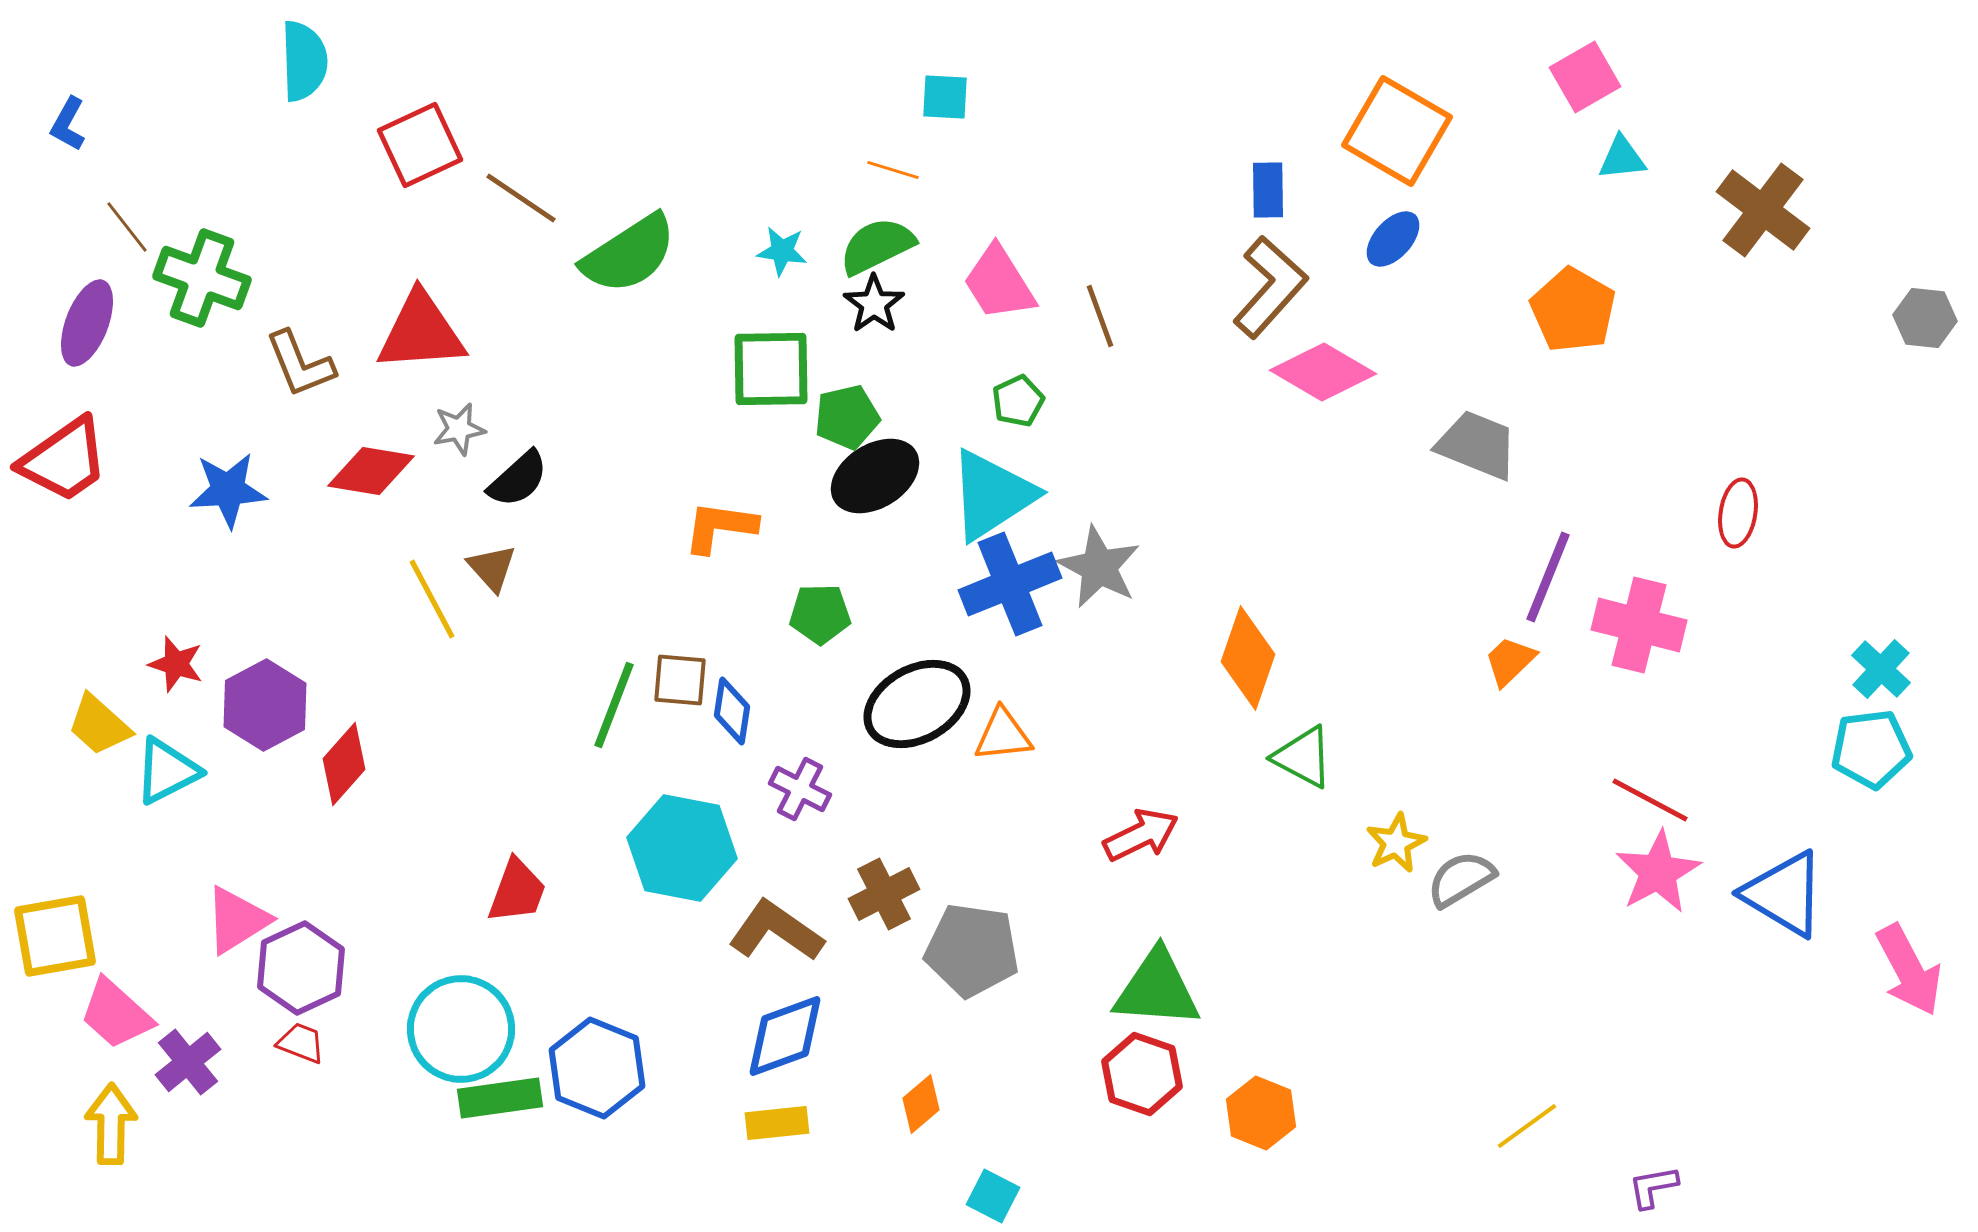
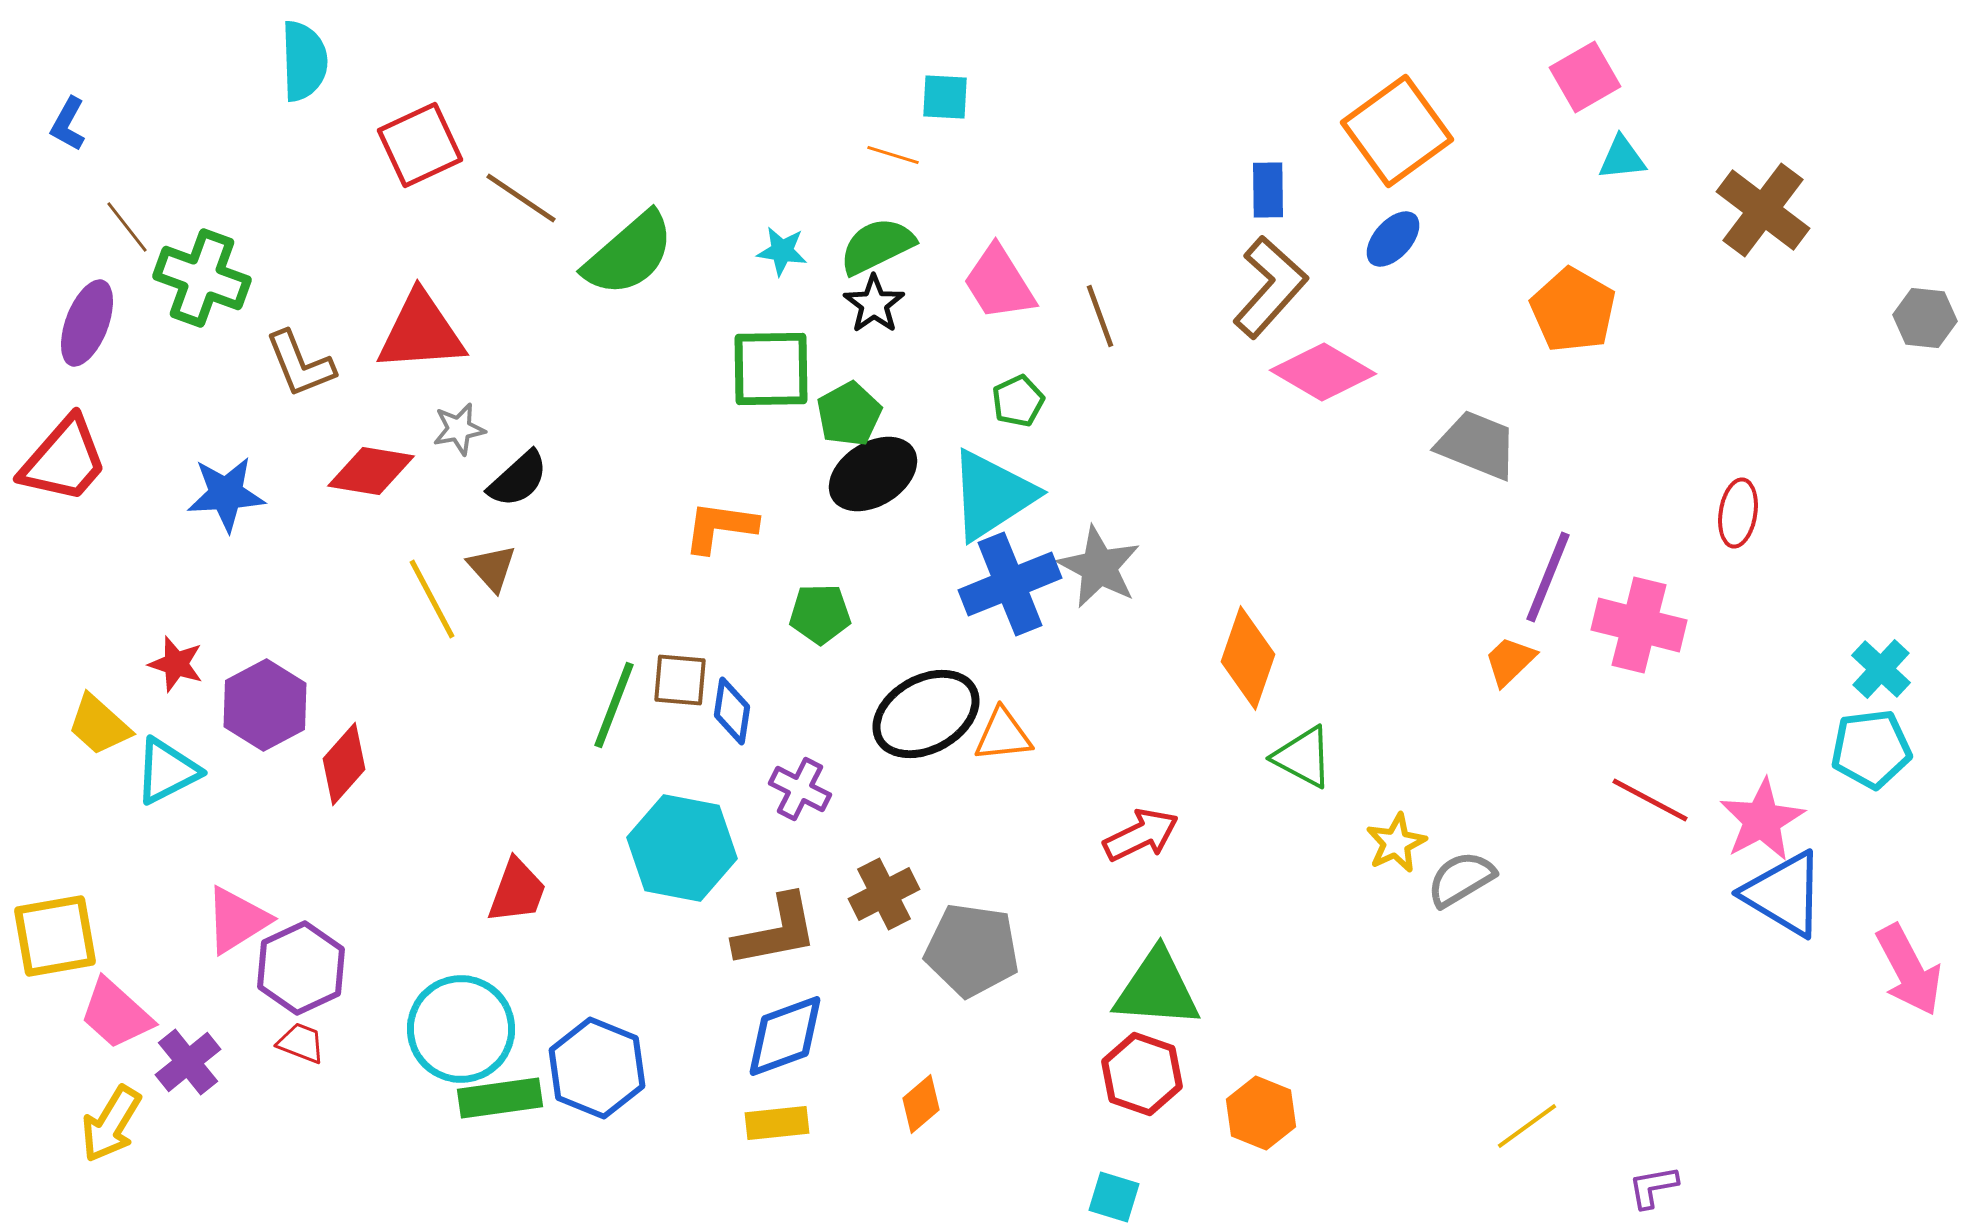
orange square at (1397, 131): rotated 24 degrees clockwise
orange line at (893, 170): moved 15 px up
green semicircle at (629, 254): rotated 8 degrees counterclockwise
green pentagon at (847, 417): moved 2 px right, 3 px up; rotated 16 degrees counterclockwise
red trapezoid at (64, 460): rotated 14 degrees counterclockwise
black ellipse at (875, 476): moved 2 px left, 2 px up
blue star at (228, 490): moved 2 px left, 4 px down
black ellipse at (917, 704): moved 9 px right, 10 px down
pink star at (1658, 872): moved 104 px right, 52 px up
brown L-shape at (776, 931): rotated 134 degrees clockwise
yellow arrow at (111, 1124): rotated 150 degrees counterclockwise
cyan square at (993, 1196): moved 121 px right, 1 px down; rotated 10 degrees counterclockwise
